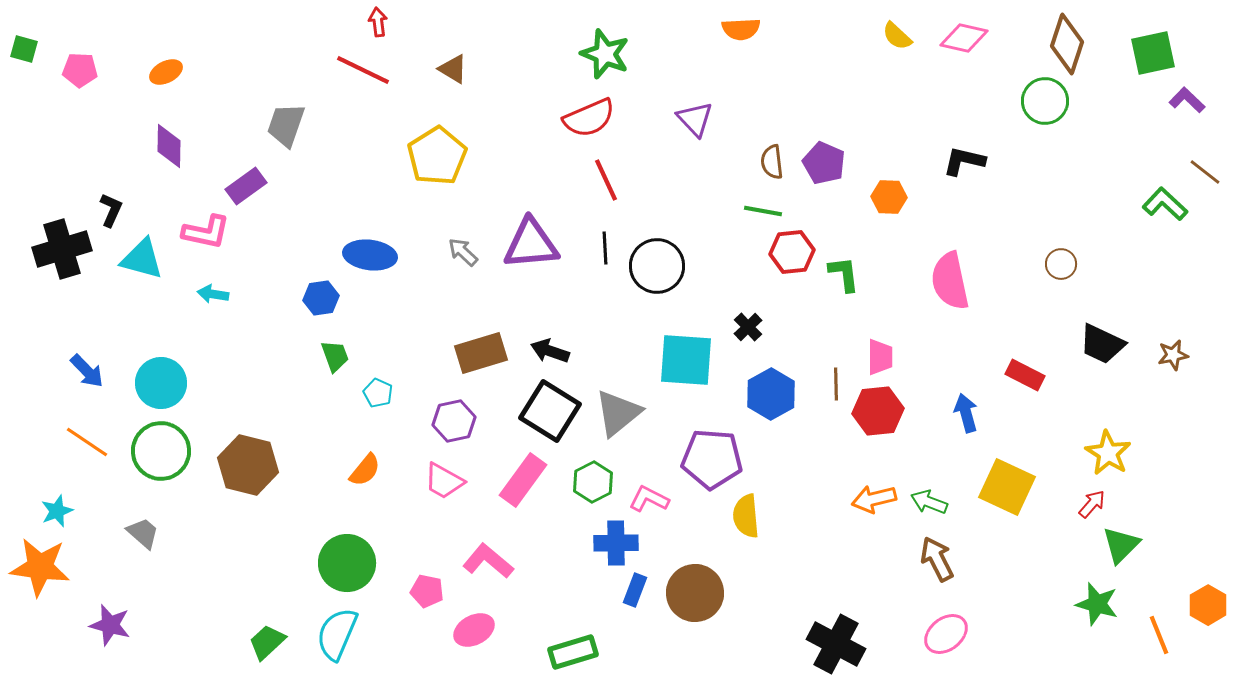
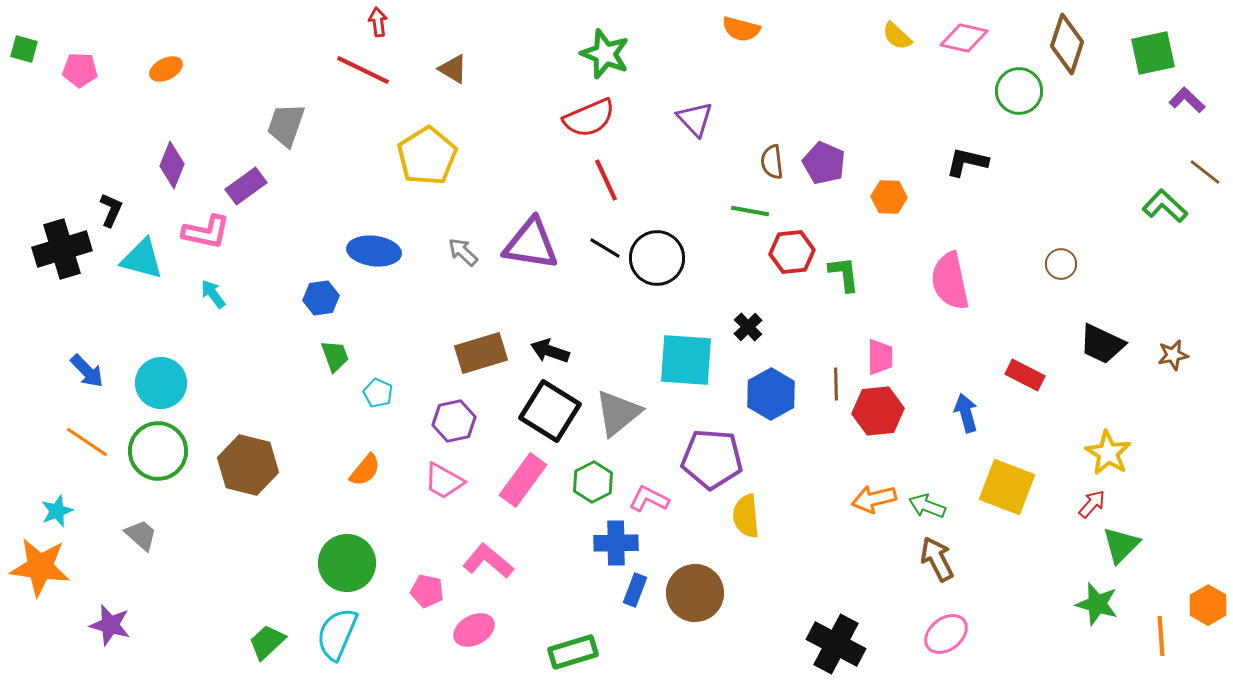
orange semicircle at (741, 29): rotated 18 degrees clockwise
orange ellipse at (166, 72): moved 3 px up
green circle at (1045, 101): moved 26 px left, 10 px up
purple diamond at (169, 146): moved 3 px right, 19 px down; rotated 21 degrees clockwise
yellow pentagon at (437, 156): moved 10 px left
black L-shape at (964, 161): moved 3 px right, 1 px down
green L-shape at (1165, 204): moved 2 px down
green line at (763, 211): moved 13 px left
purple triangle at (531, 244): rotated 14 degrees clockwise
black line at (605, 248): rotated 56 degrees counterclockwise
blue ellipse at (370, 255): moved 4 px right, 4 px up
black circle at (657, 266): moved 8 px up
cyan arrow at (213, 294): rotated 44 degrees clockwise
green circle at (161, 451): moved 3 px left
yellow square at (1007, 487): rotated 4 degrees counterclockwise
green arrow at (929, 502): moved 2 px left, 4 px down
gray trapezoid at (143, 533): moved 2 px left, 2 px down
orange line at (1159, 635): moved 2 px right, 1 px down; rotated 18 degrees clockwise
